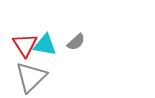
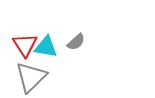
cyan triangle: moved 1 px right, 2 px down
